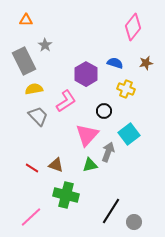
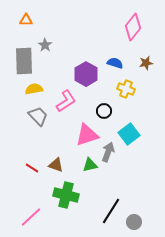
gray rectangle: rotated 24 degrees clockwise
pink triangle: rotated 30 degrees clockwise
